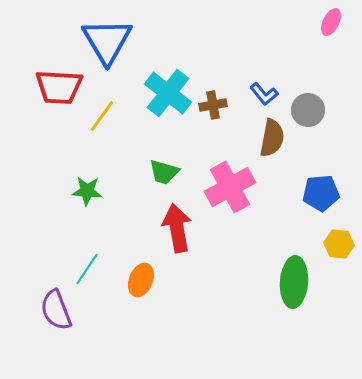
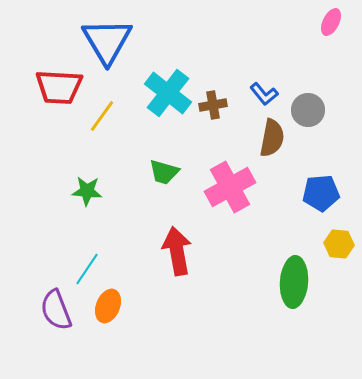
red arrow: moved 23 px down
orange ellipse: moved 33 px left, 26 px down
